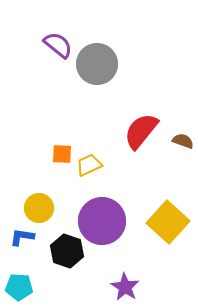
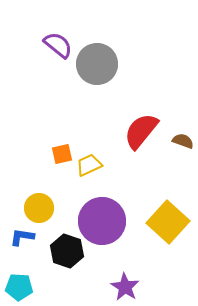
orange square: rotated 15 degrees counterclockwise
